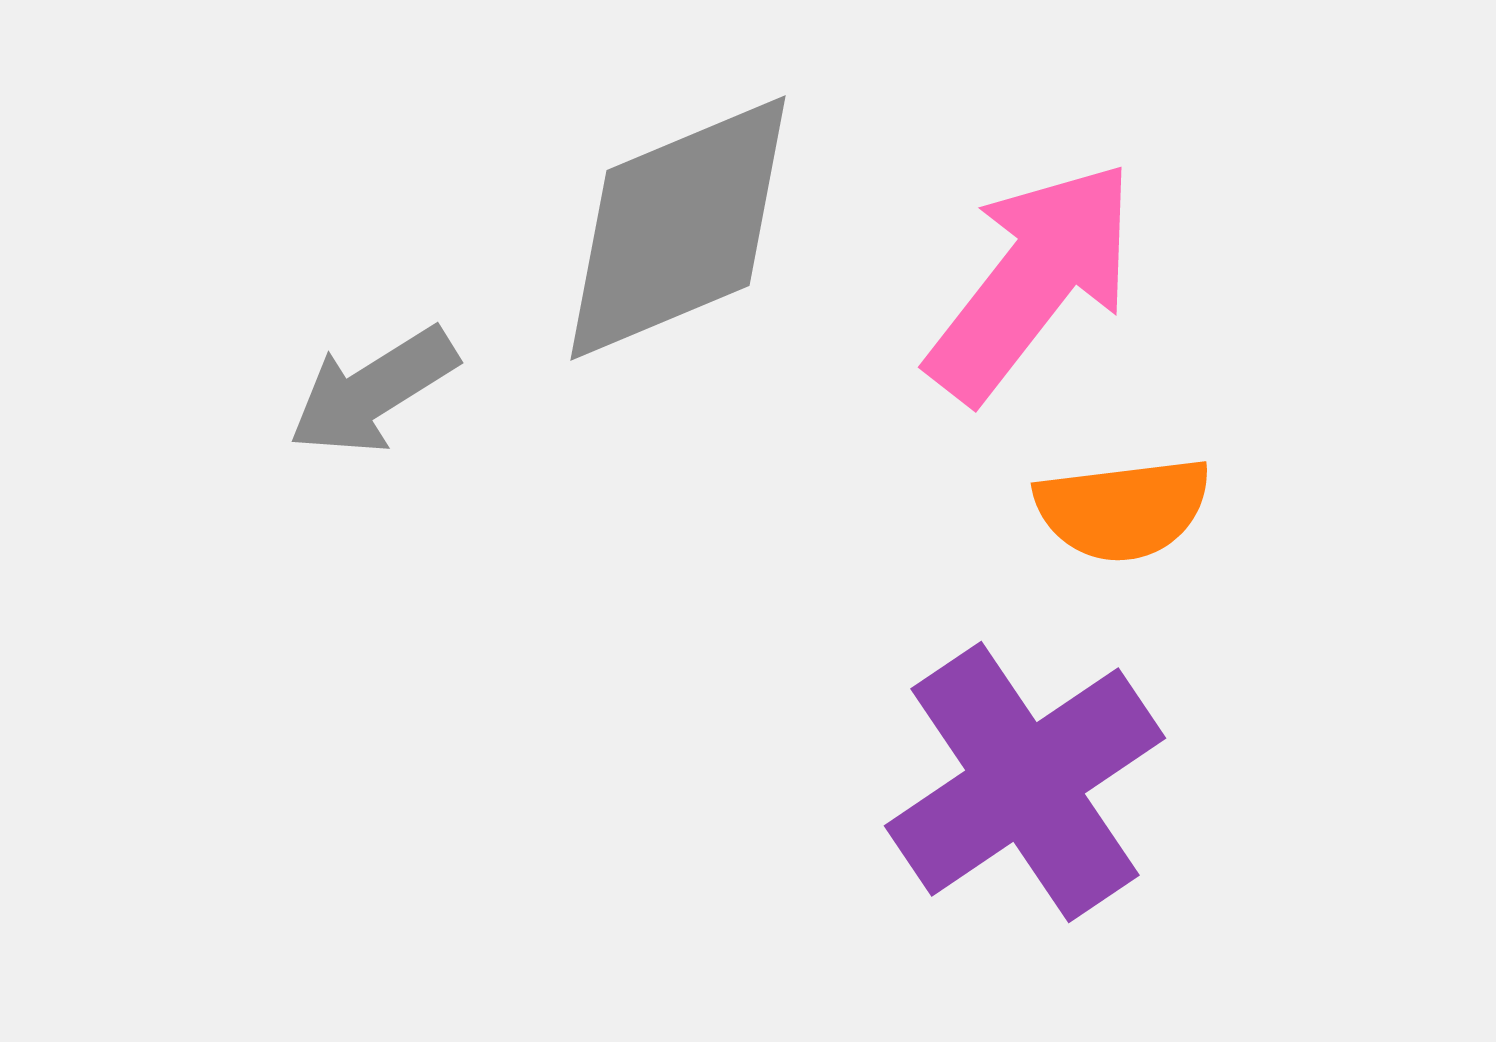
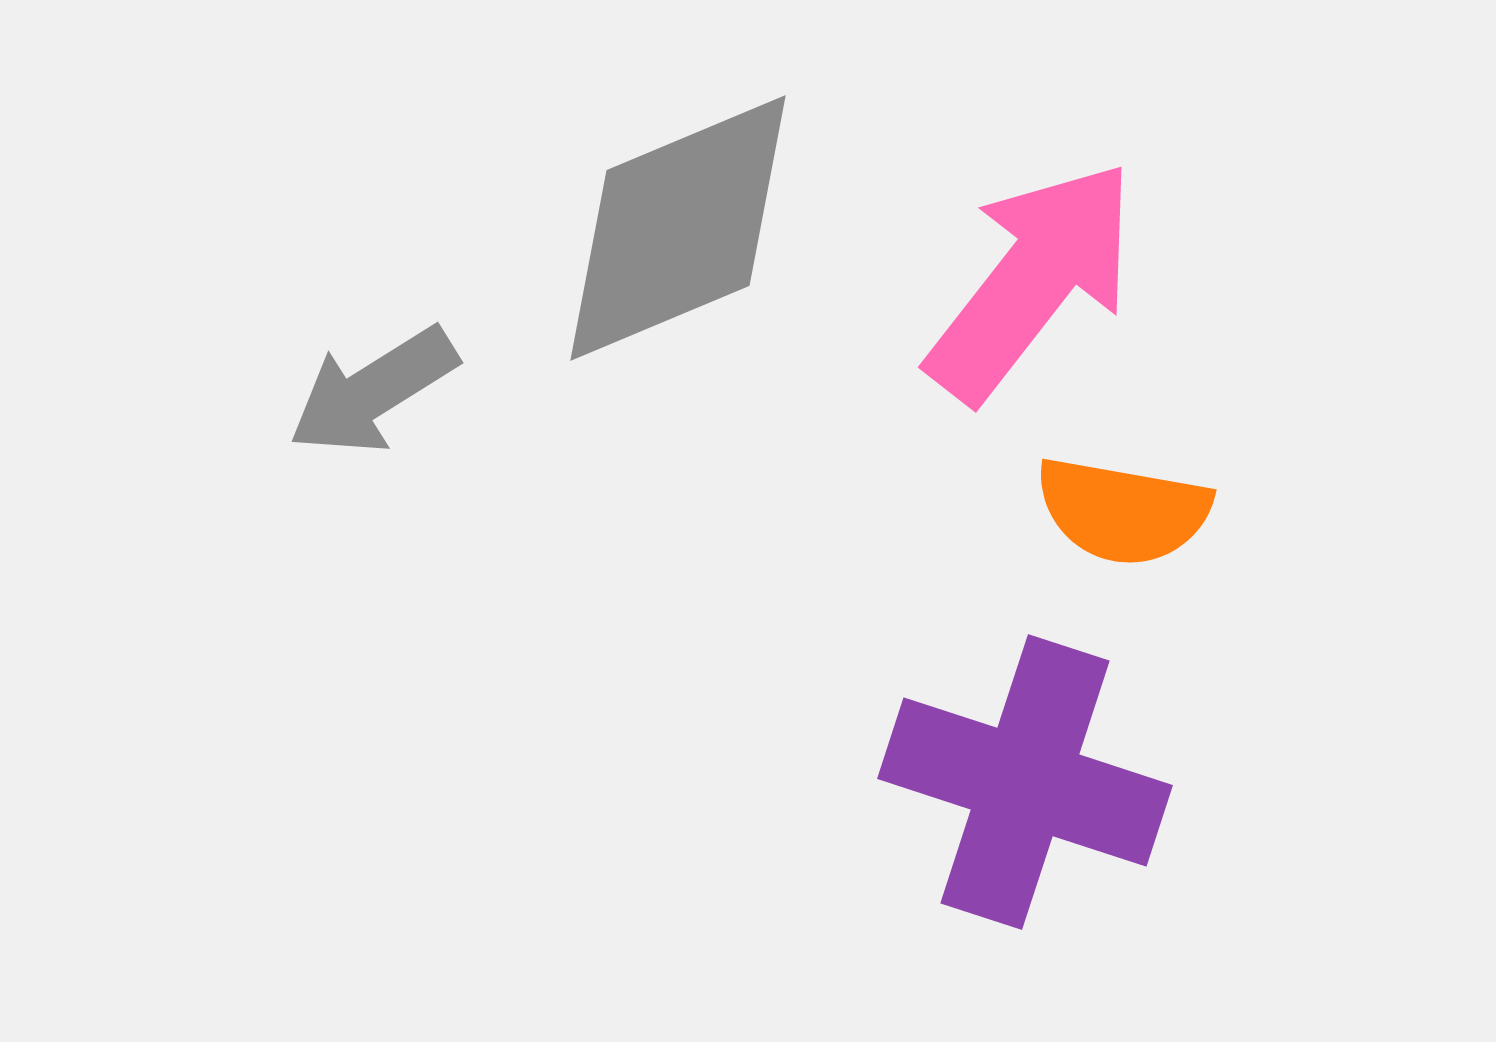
orange semicircle: moved 2 px down; rotated 17 degrees clockwise
purple cross: rotated 38 degrees counterclockwise
